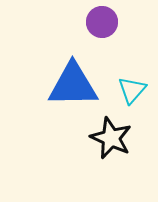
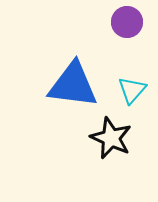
purple circle: moved 25 px right
blue triangle: rotated 8 degrees clockwise
